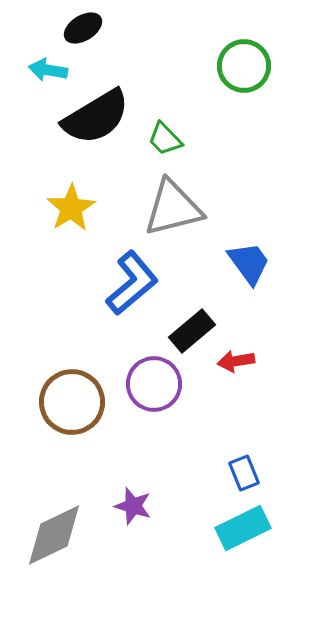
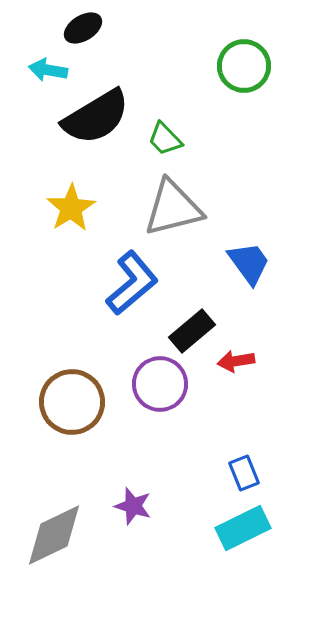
purple circle: moved 6 px right
